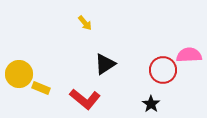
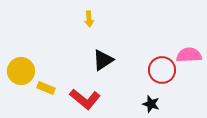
yellow arrow: moved 4 px right, 4 px up; rotated 35 degrees clockwise
black triangle: moved 2 px left, 4 px up
red circle: moved 1 px left
yellow circle: moved 2 px right, 3 px up
yellow rectangle: moved 5 px right
black star: rotated 18 degrees counterclockwise
